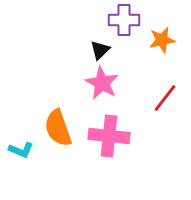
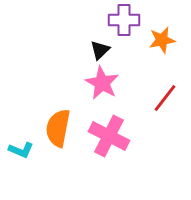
orange semicircle: rotated 30 degrees clockwise
pink cross: rotated 21 degrees clockwise
